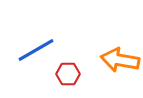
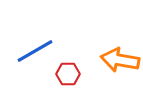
blue line: moved 1 px left, 1 px down
